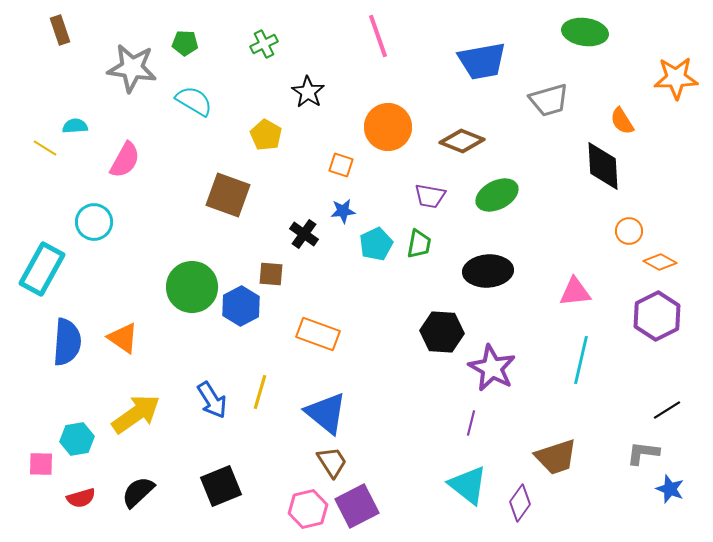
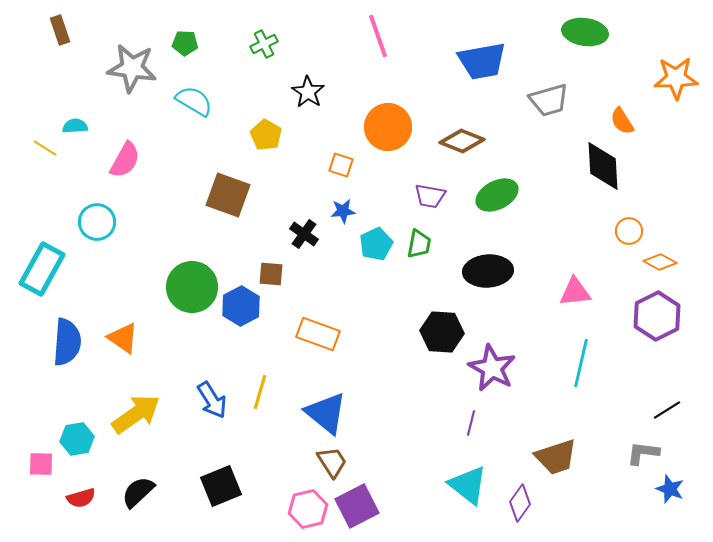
cyan circle at (94, 222): moved 3 px right
cyan line at (581, 360): moved 3 px down
